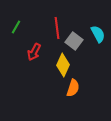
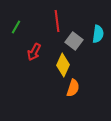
red line: moved 7 px up
cyan semicircle: rotated 36 degrees clockwise
